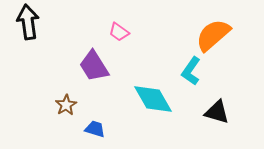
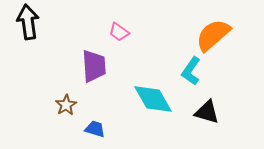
purple trapezoid: rotated 152 degrees counterclockwise
black triangle: moved 10 px left
